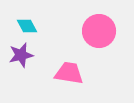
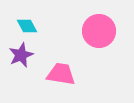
purple star: rotated 10 degrees counterclockwise
pink trapezoid: moved 8 px left, 1 px down
